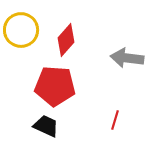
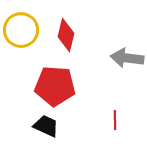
red diamond: moved 5 px up; rotated 28 degrees counterclockwise
red line: rotated 18 degrees counterclockwise
